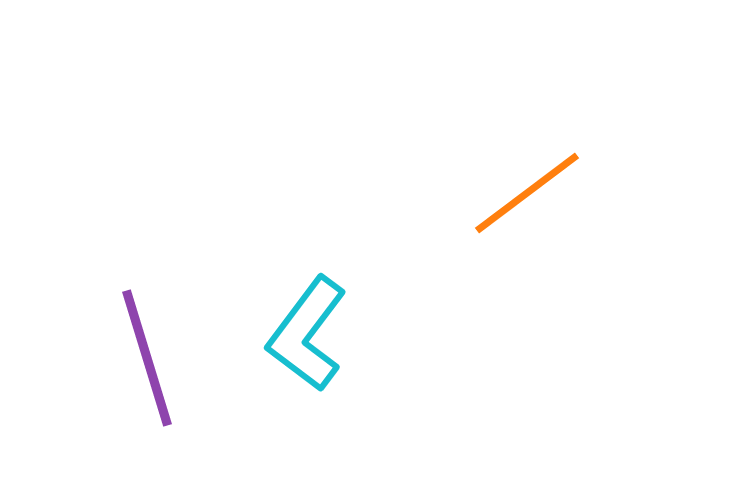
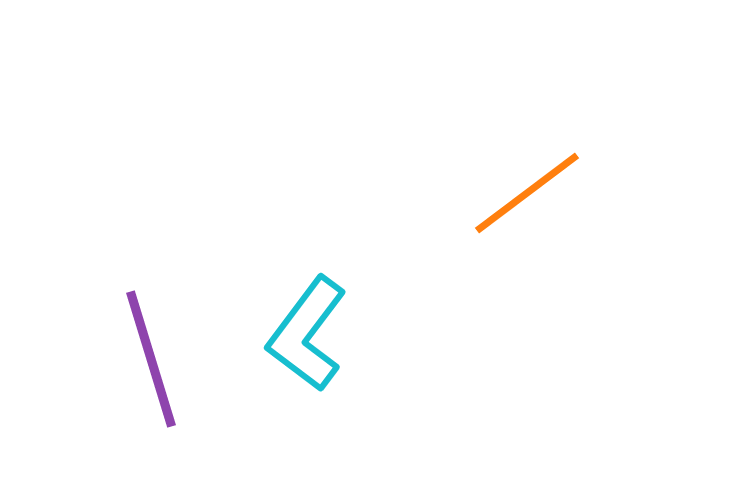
purple line: moved 4 px right, 1 px down
